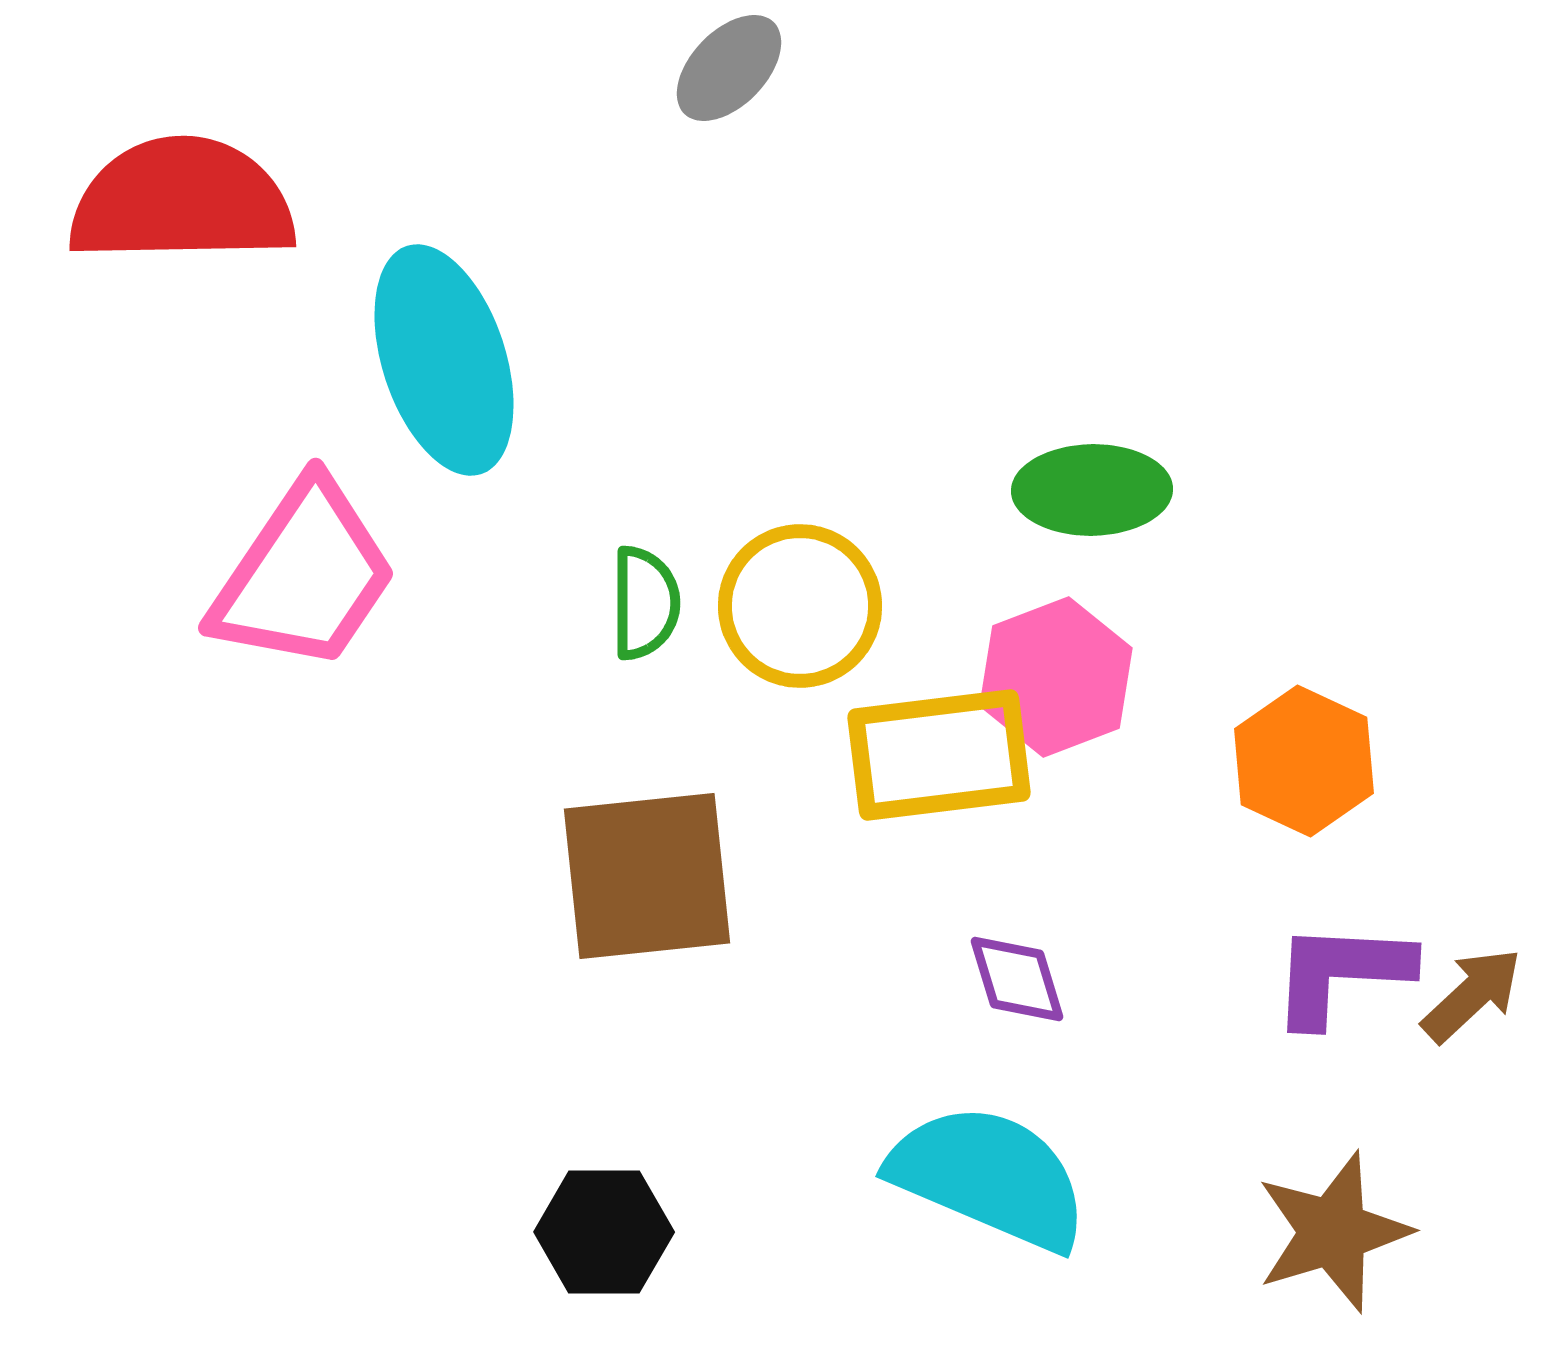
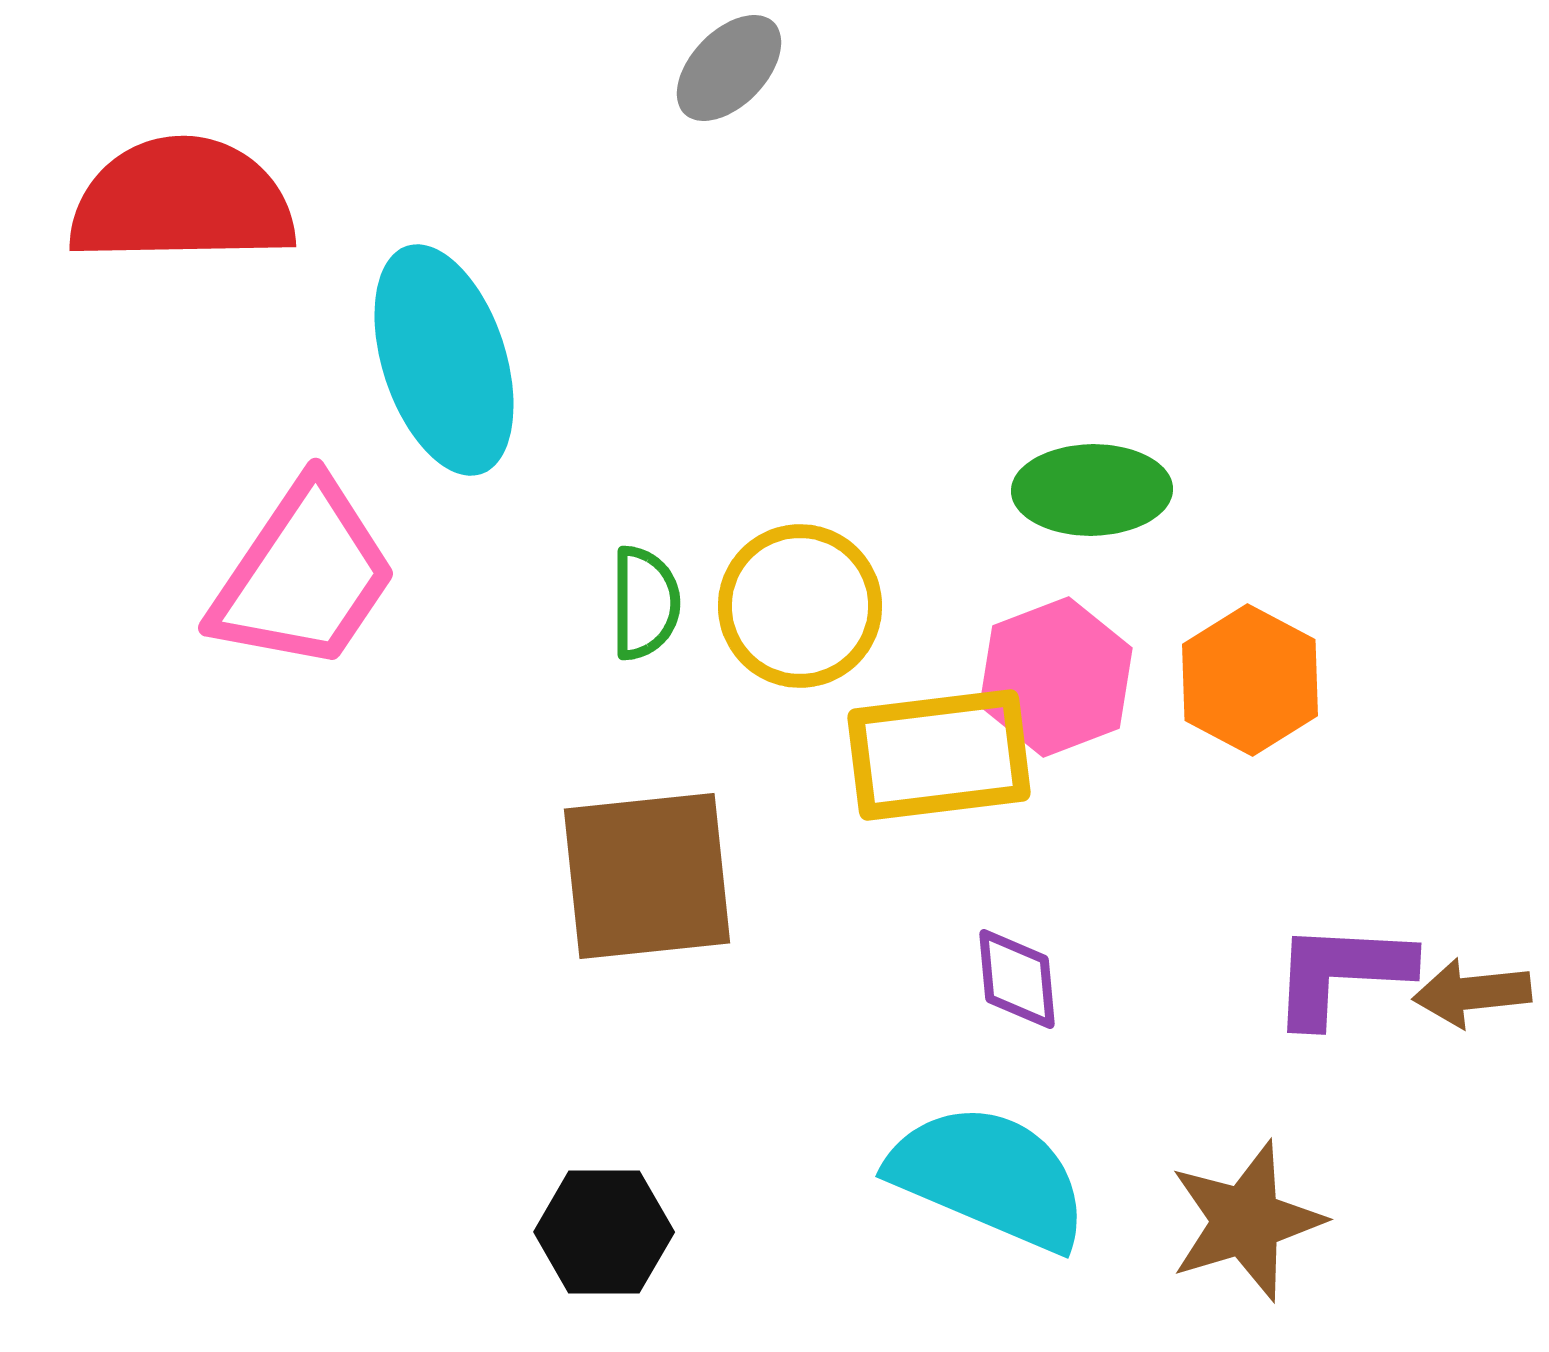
orange hexagon: moved 54 px left, 81 px up; rotated 3 degrees clockwise
purple diamond: rotated 12 degrees clockwise
brown arrow: moved 2 px up; rotated 143 degrees counterclockwise
brown star: moved 87 px left, 11 px up
